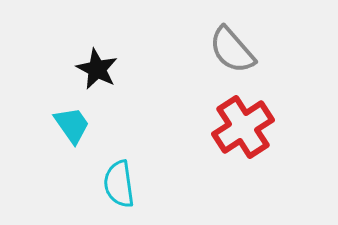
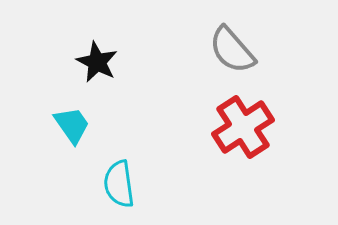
black star: moved 7 px up
